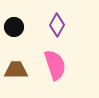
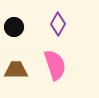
purple diamond: moved 1 px right, 1 px up
